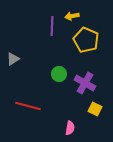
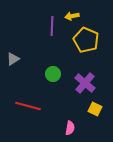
green circle: moved 6 px left
purple cross: rotated 10 degrees clockwise
